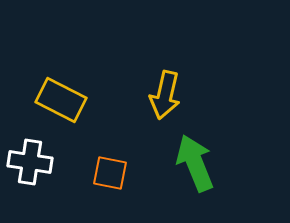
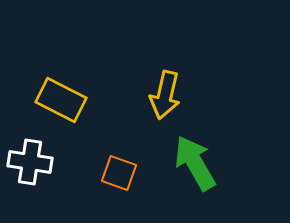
green arrow: rotated 8 degrees counterclockwise
orange square: moved 9 px right; rotated 9 degrees clockwise
